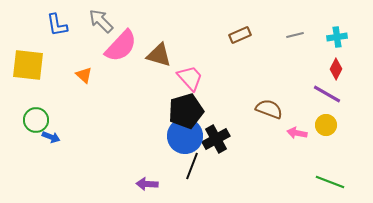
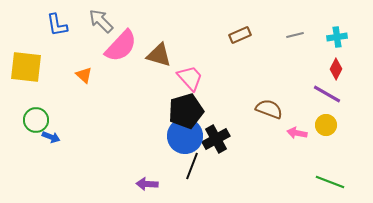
yellow square: moved 2 px left, 2 px down
